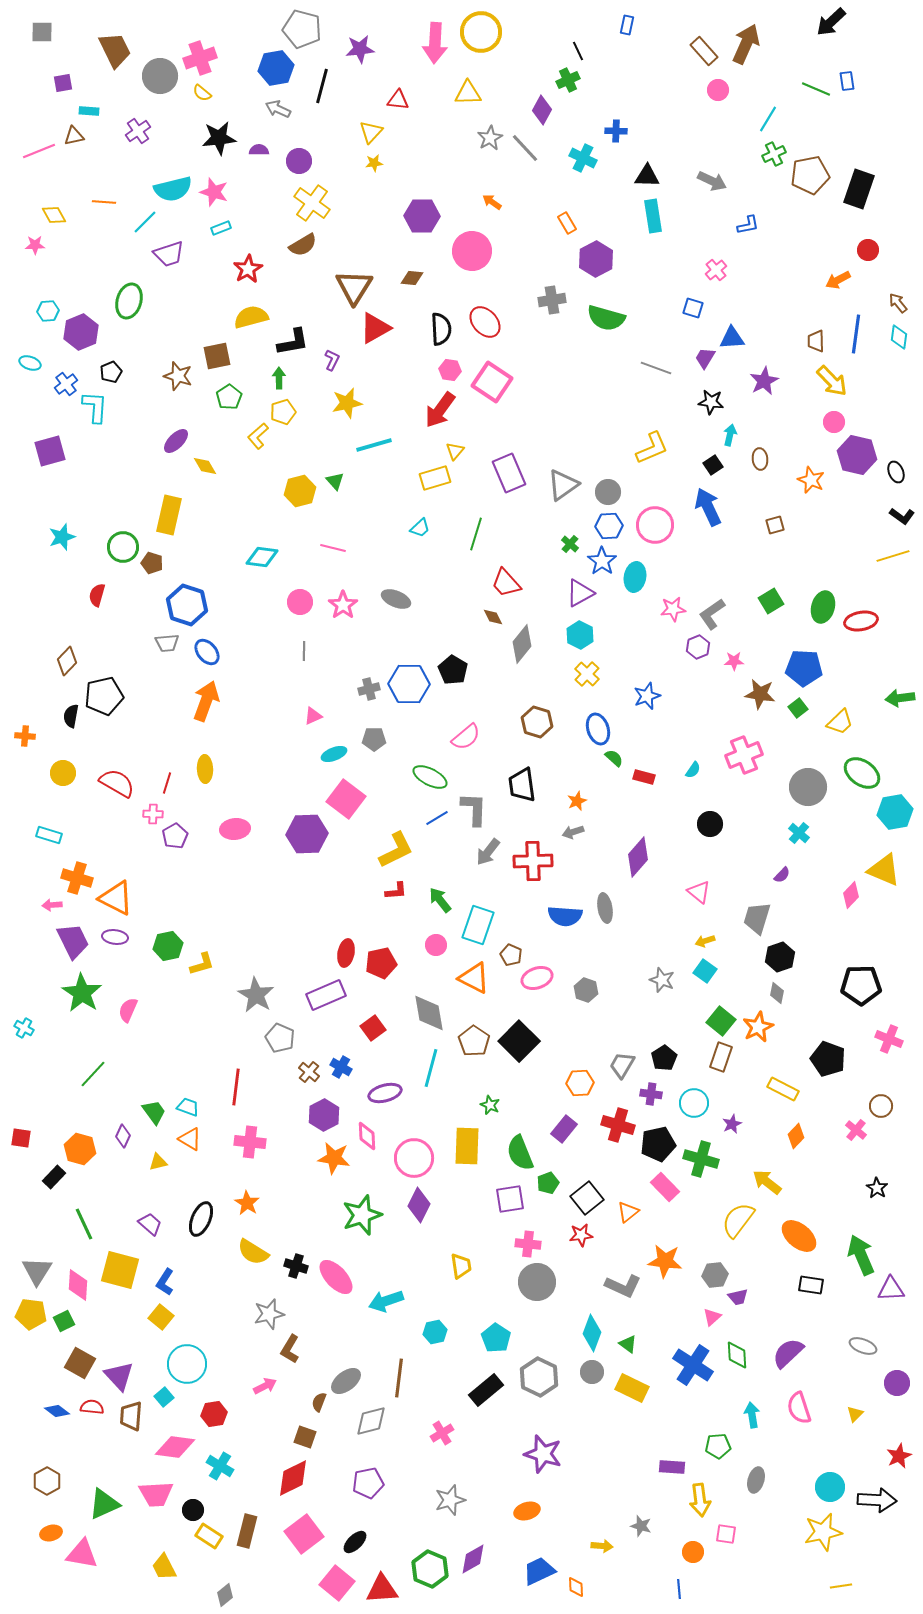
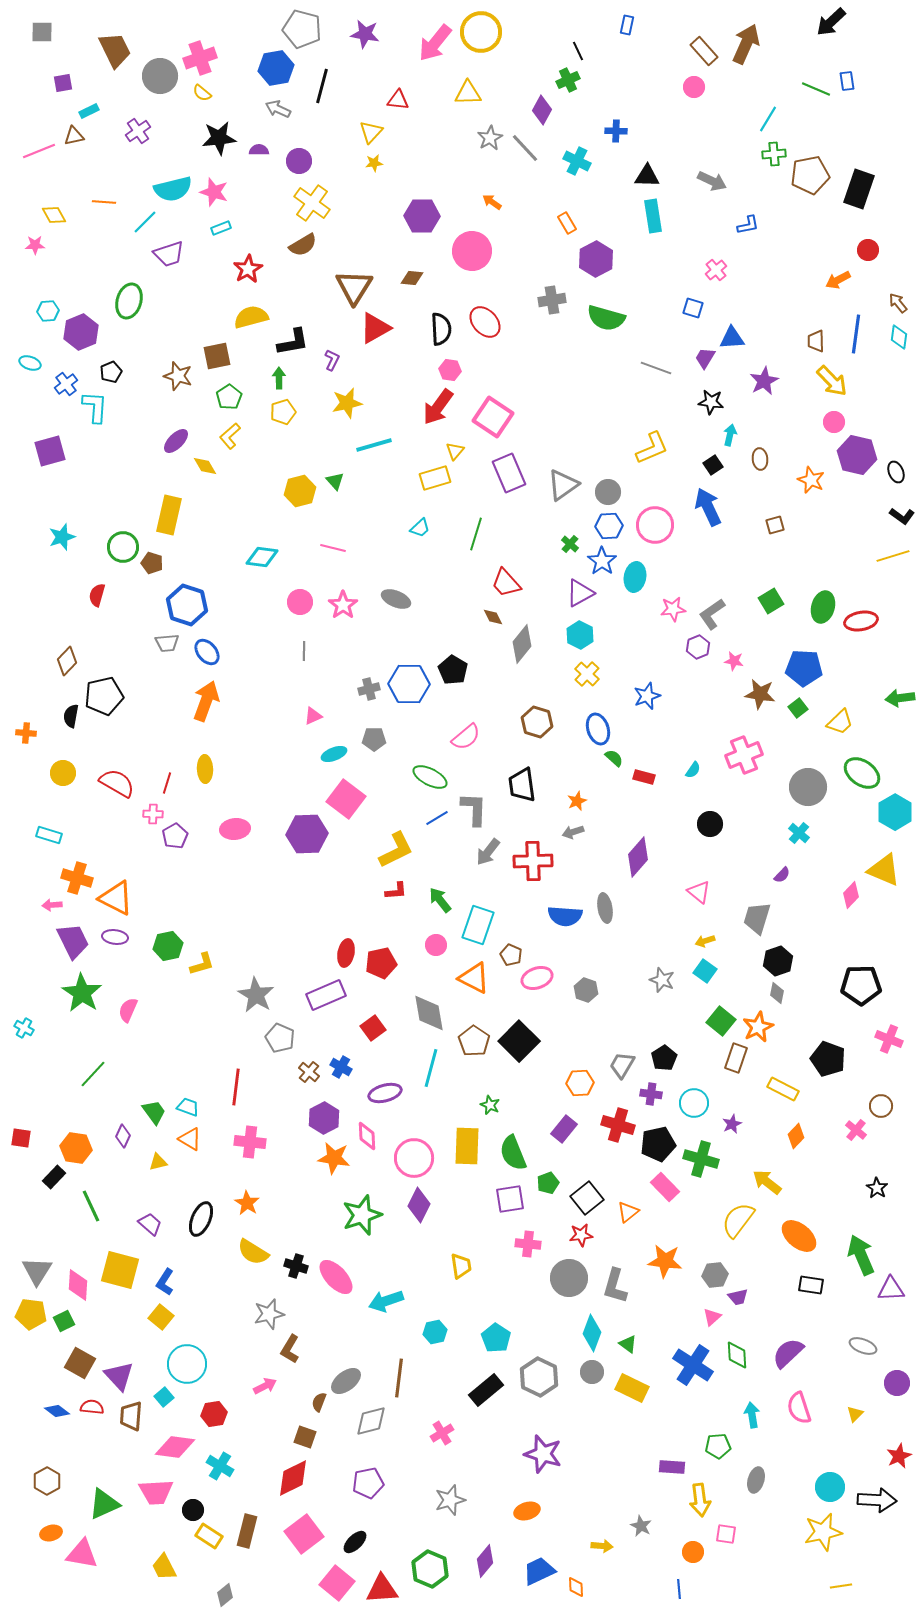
pink arrow at (435, 43): rotated 36 degrees clockwise
purple star at (360, 49): moved 5 px right, 15 px up; rotated 16 degrees clockwise
pink circle at (718, 90): moved 24 px left, 3 px up
cyan rectangle at (89, 111): rotated 30 degrees counterclockwise
green cross at (774, 154): rotated 20 degrees clockwise
cyan cross at (583, 158): moved 6 px left, 3 px down
pink square at (492, 382): moved 1 px right, 35 px down
red arrow at (440, 410): moved 2 px left, 3 px up
yellow L-shape at (258, 436): moved 28 px left
pink star at (734, 661): rotated 12 degrees clockwise
orange cross at (25, 736): moved 1 px right, 3 px up
cyan hexagon at (895, 812): rotated 20 degrees counterclockwise
black hexagon at (780, 957): moved 2 px left, 4 px down
brown rectangle at (721, 1057): moved 15 px right, 1 px down
purple hexagon at (324, 1115): moved 3 px down
orange hexagon at (80, 1149): moved 4 px left, 1 px up; rotated 8 degrees counterclockwise
green semicircle at (520, 1153): moved 7 px left
green line at (84, 1224): moved 7 px right, 18 px up
gray circle at (537, 1282): moved 32 px right, 4 px up
gray L-shape at (623, 1286): moved 8 px left; rotated 81 degrees clockwise
pink trapezoid at (156, 1494): moved 2 px up
gray star at (641, 1526): rotated 10 degrees clockwise
purple diamond at (473, 1559): moved 12 px right, 2 px down; rotated 20 degrees counterclockwise
